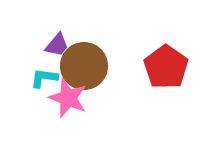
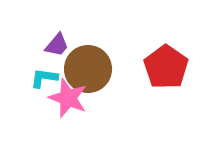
brown circle: moved 4 px right, 3 px down
